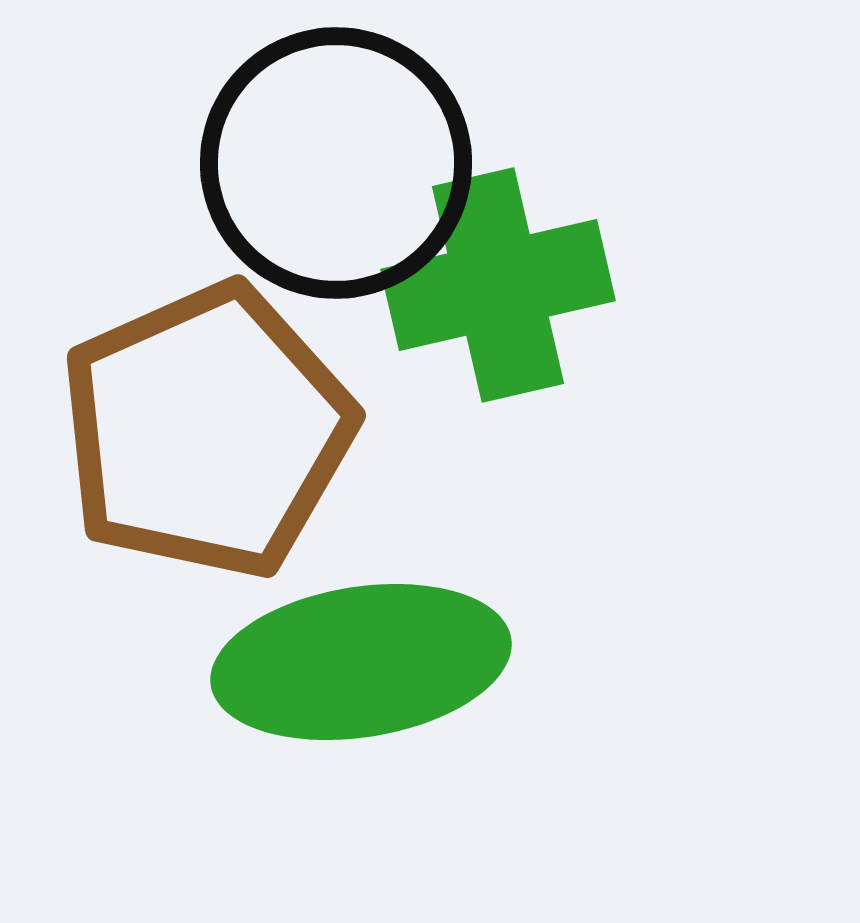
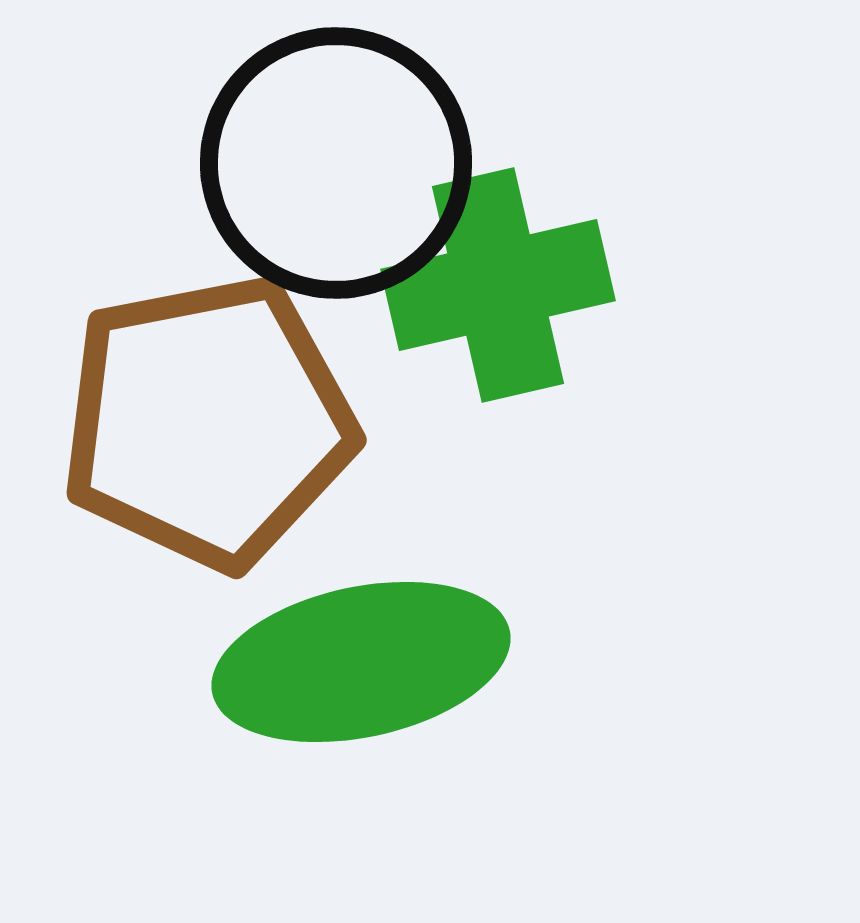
brown pentagon: moved 1 px right, 9 px up; rotated 13 degrees clockwise
green ellipse: rotated 3 degrees counterclockwise
